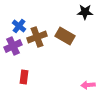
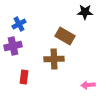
blue cross: moved 2 px up; rotated 24 degrees clockwise
brown cross: moved 17 px right, 22 px down; rotated 18 degrees clockwise
purple cross: rotated 12 degrees clockwise
